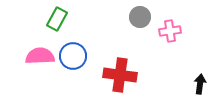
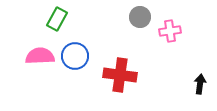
blue circle: moved 2 px right
